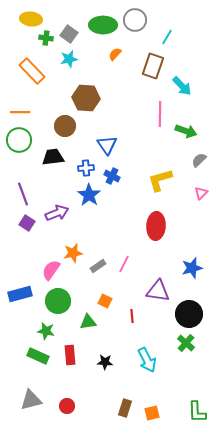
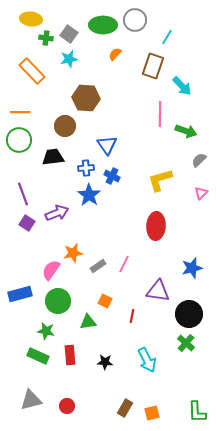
red line at (132, 316): rotated 16 degrees clockwise
brown rectangle at (125, 408): rotated 12 degrees clockwise
